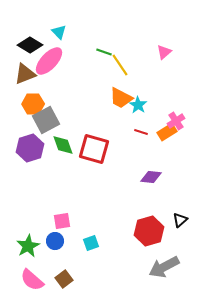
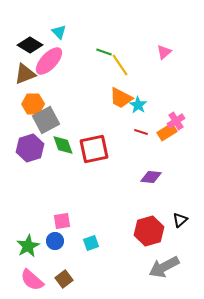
red square: rotated 28 degrees counterclockwise
